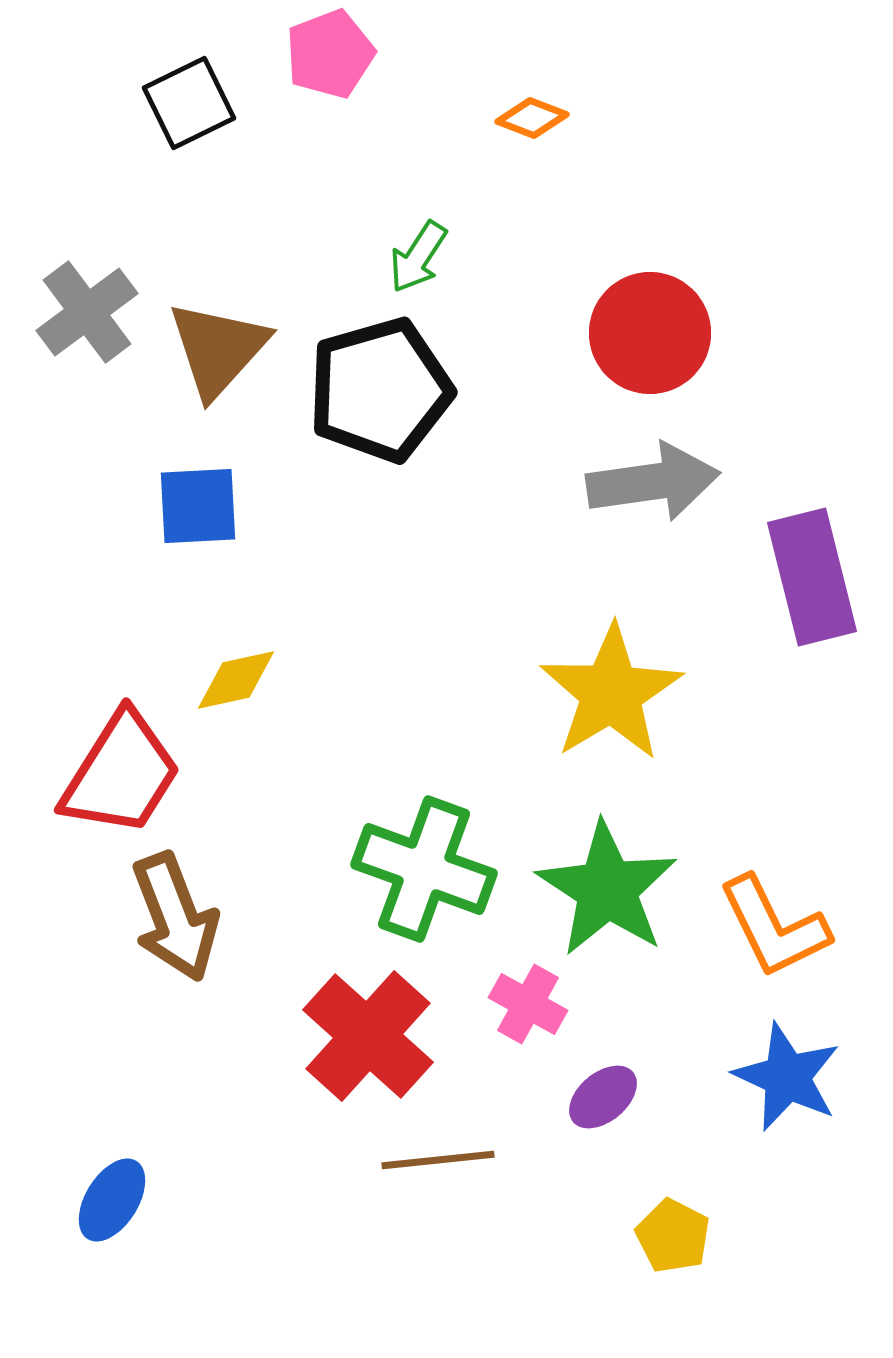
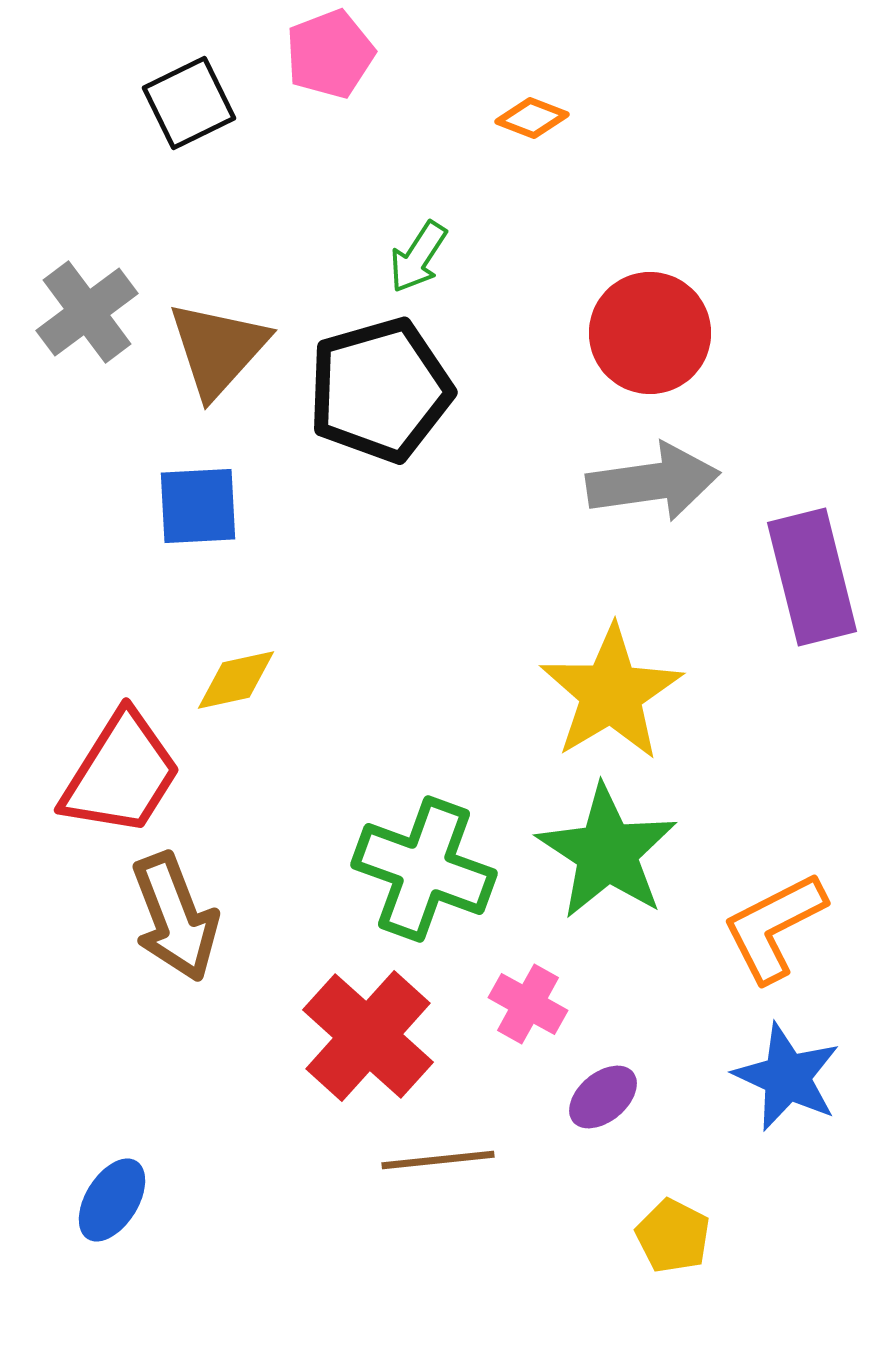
green star: moved 37 px up
orange L-shape: rotated 89 degrees clockwise
